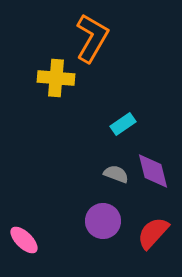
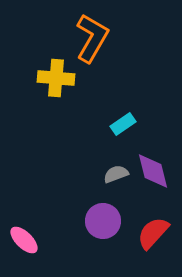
gray semicircle: rotated 40 degrees counterclockwise
